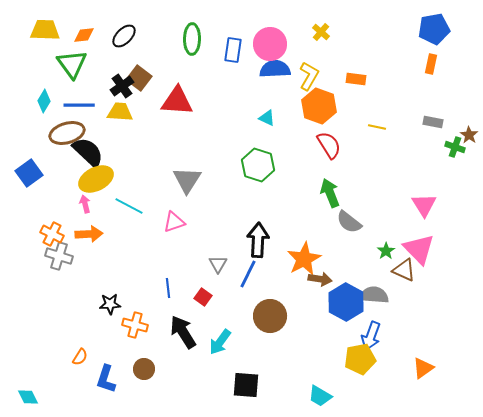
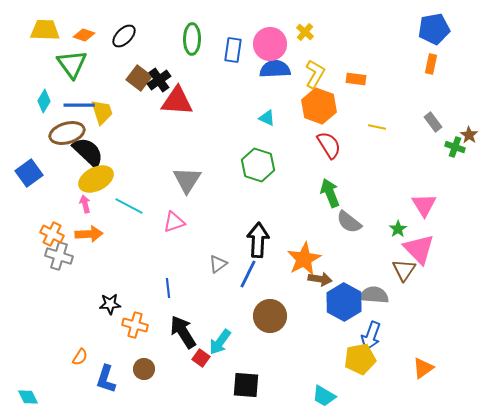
yellow cross at (321, 32): moved 16 px left
orange diamond at (84, 35): rotated 25 degrees clockwise
yellow L-shape at (309, 76): moved 6 px right, 2 px up
black cross at (122, 86): moved 37 px right, 6 px up
yellow trapezoid at (120, 112): moved 18 px left; rotated 68 degrees clockwise
gray rectangle at (433, 122): rotated 42 degrees clockwise
green star at (386, 251): moved 12 px right, 22 px up
gray triangle at (218, 264): rotated 24 degrees clockwise
brown triangle at (404, 270): rotated 40 degrees clockwise
red square at (203, 297): moved 2 px left, 61 px down
blue hexagon at (346, 302): moved 2 px left
cyan trapezoid at (320, 396): moved 4 px right
